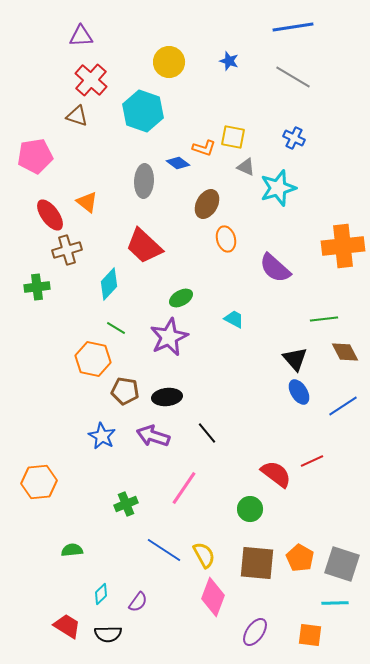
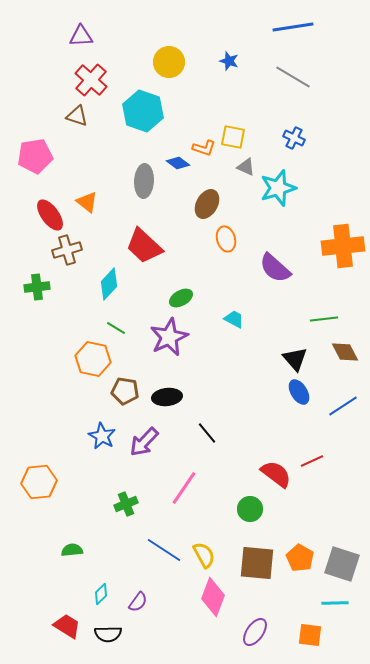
purple arrow at (153, 436): moved 9 px left, 6 px down; rotated 64 degrees counterclockwise
